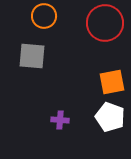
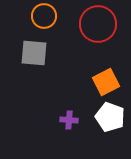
red circle: moved 7 px left, 1 px down
gray square: moved 2 px right, 3 px up
orange square: moved 6 px left; rotated 16 degrees counterclockwise
purple cross: moved 9 px right
